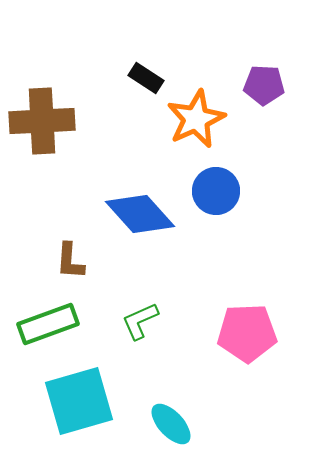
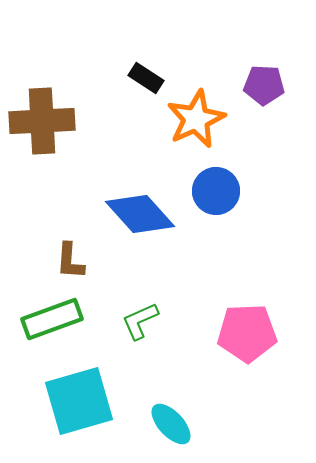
green rectangle: moved 4 px right, 5 px up
